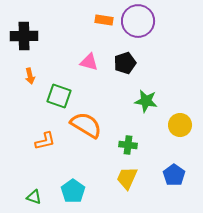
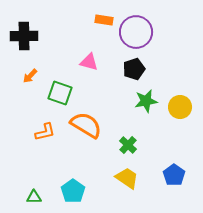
purple circle: moved 2 px left, 11 px down
black pentagon: moved 9 px right, 6 px down
orange arrow: rotated 56 degrees clockwise
green square: moved 1 px right, 3 px up
green star: rotated 20 degrees counterclockwise
yellow circle: moved 18 px up
orange L-shape: moved 9 px up
green cross: rotated 36 degrees clockwise
yellow trapezoid: rotated 100 degrees clockwise
green triangle: rotated 21 degrees counterclockwise
